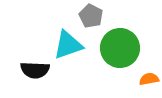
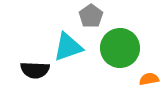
gray pentagon: rotated 10 degrees clockwise
cyan triangle: moved 2 px down
